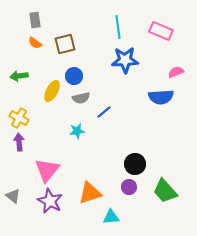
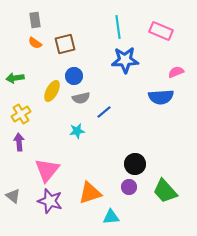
green arrow: moved 4 px left, 2 px down
yellow cross: moved 2 px right, 4 px up; rotated 30 degrees clockwise
purple star: rotated 10 degrees counterclockwise
